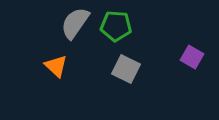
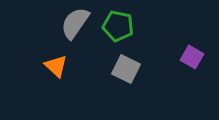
green pentagon: moved 2 px right; rotated 8 degrees clockwise
